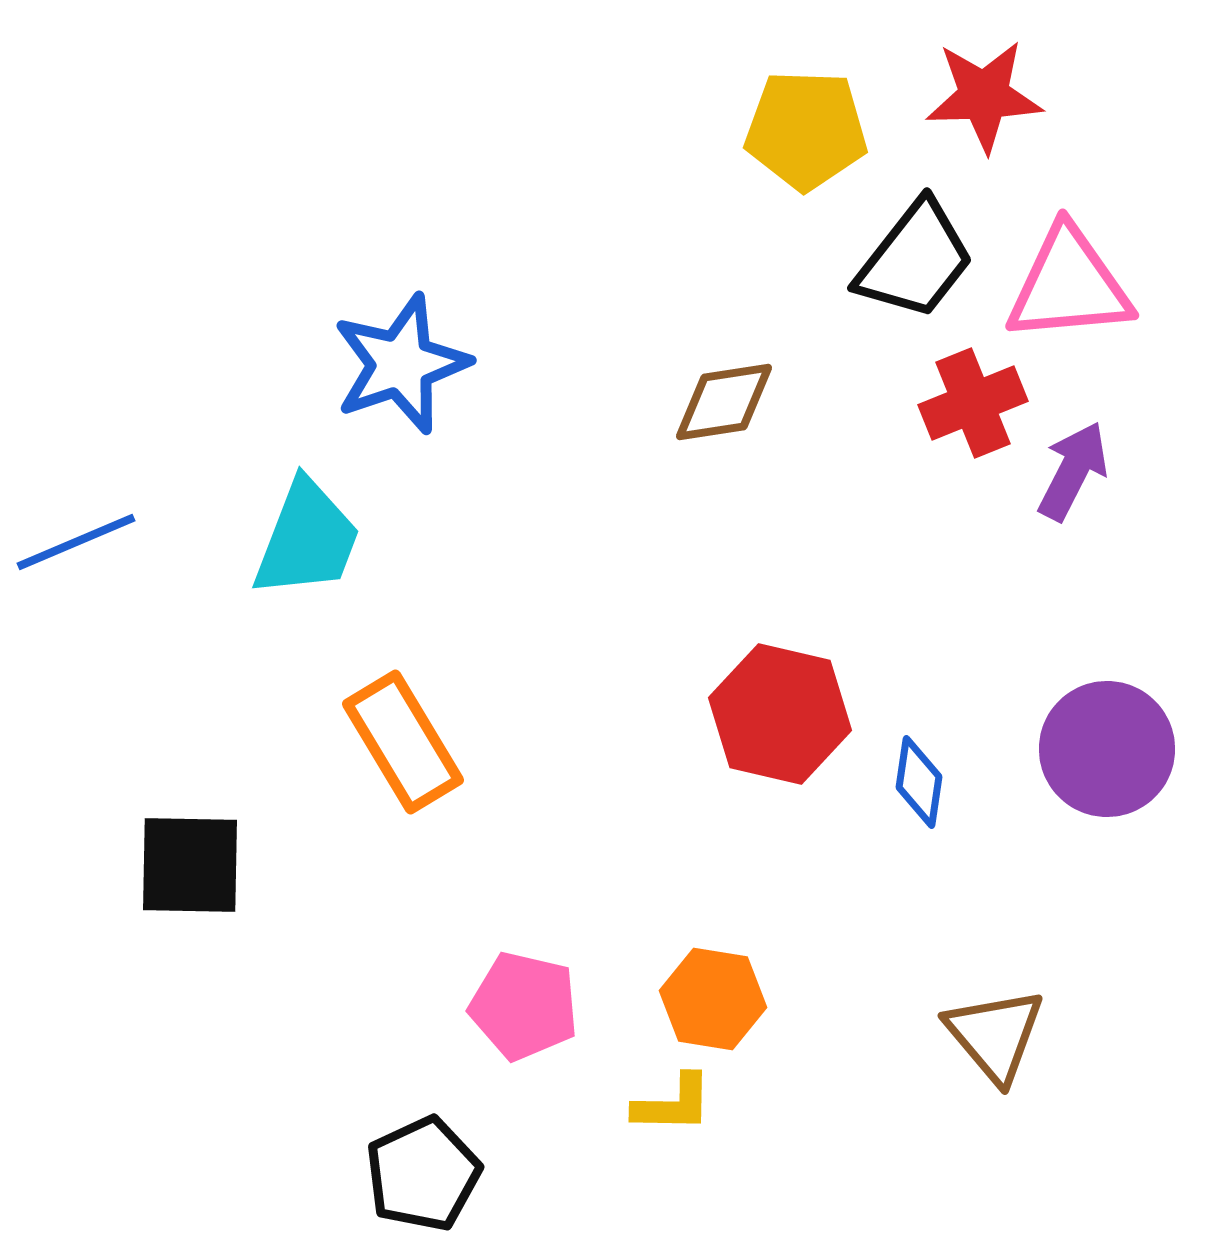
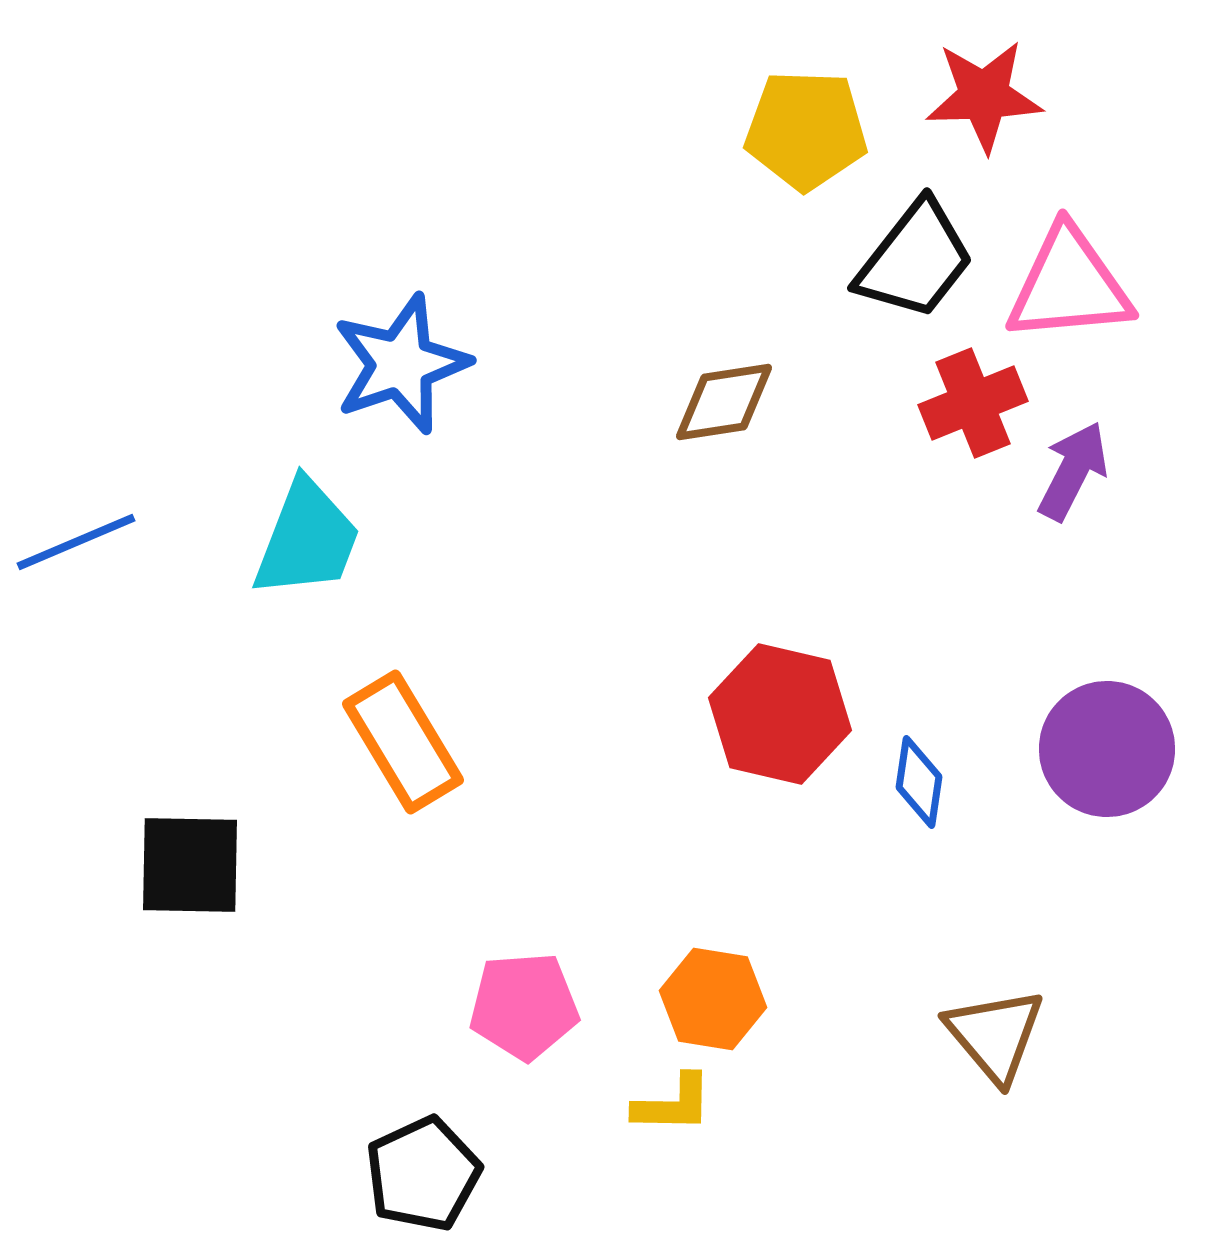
pink pentagon: rotated 17 degrees counterclockwise
